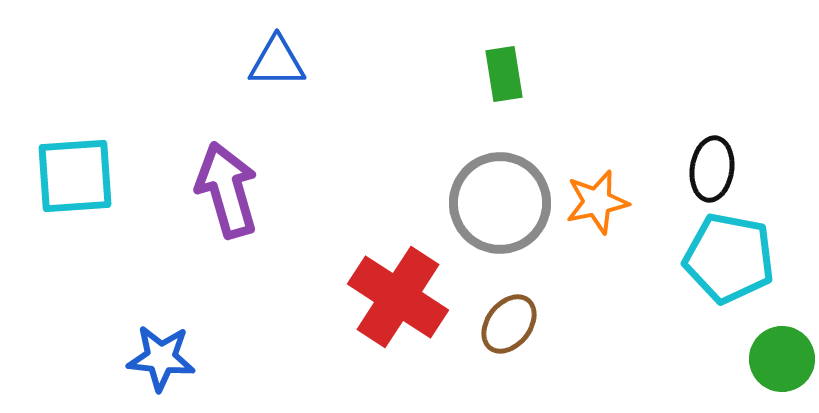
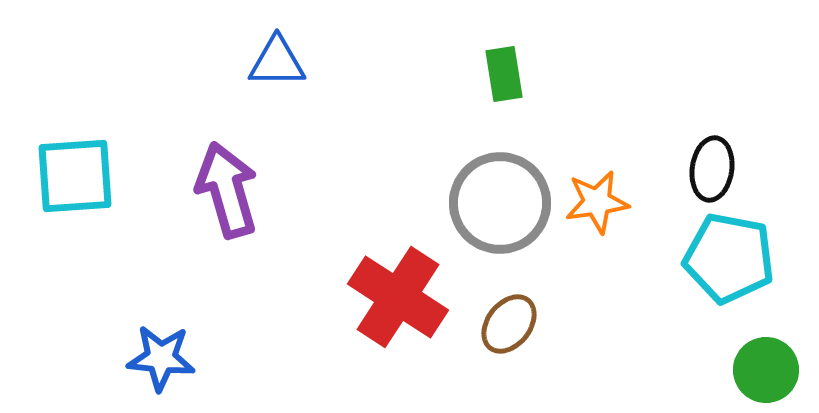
orange star: rotated 4 degrees clockwise
green circle: moved 16 px left, 11 px down
